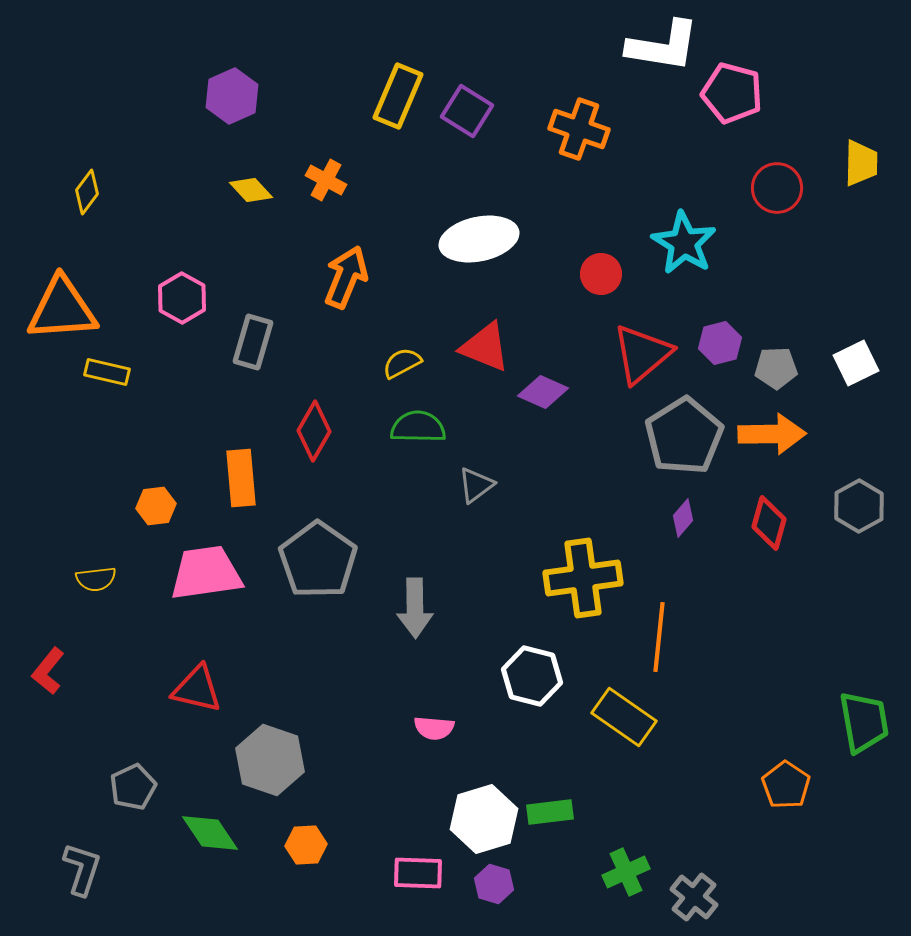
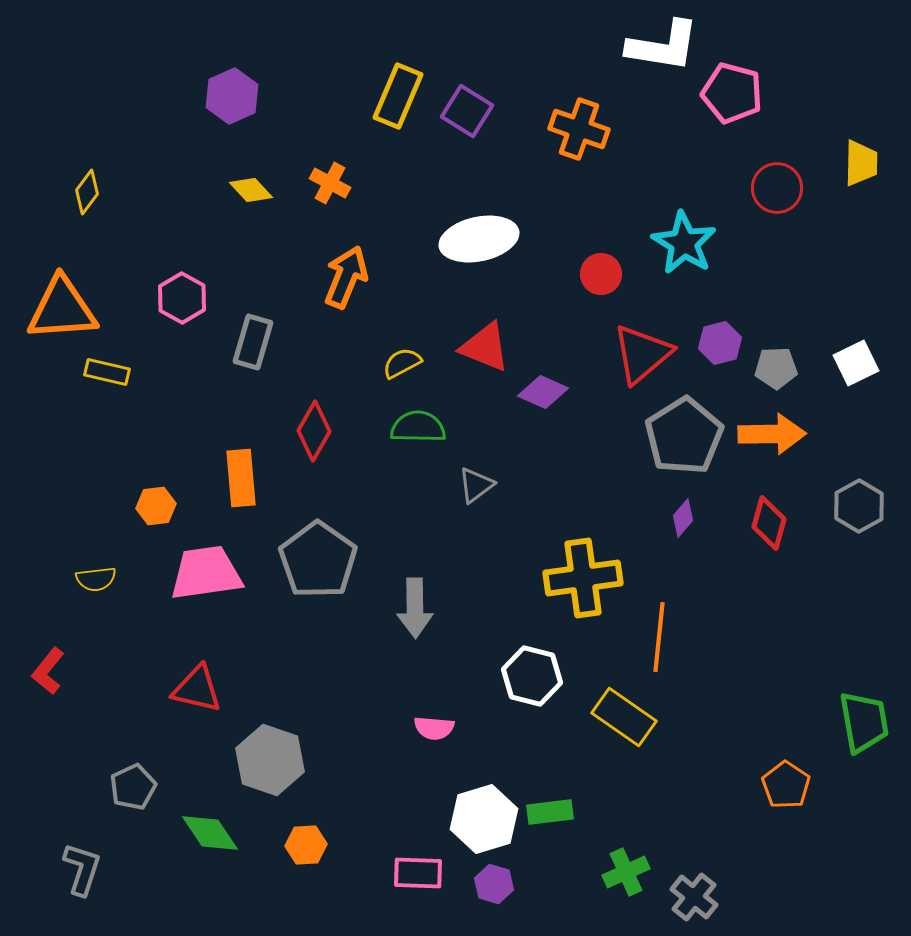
orange cross at (326, 180): moved 4 px right, 3 px down
